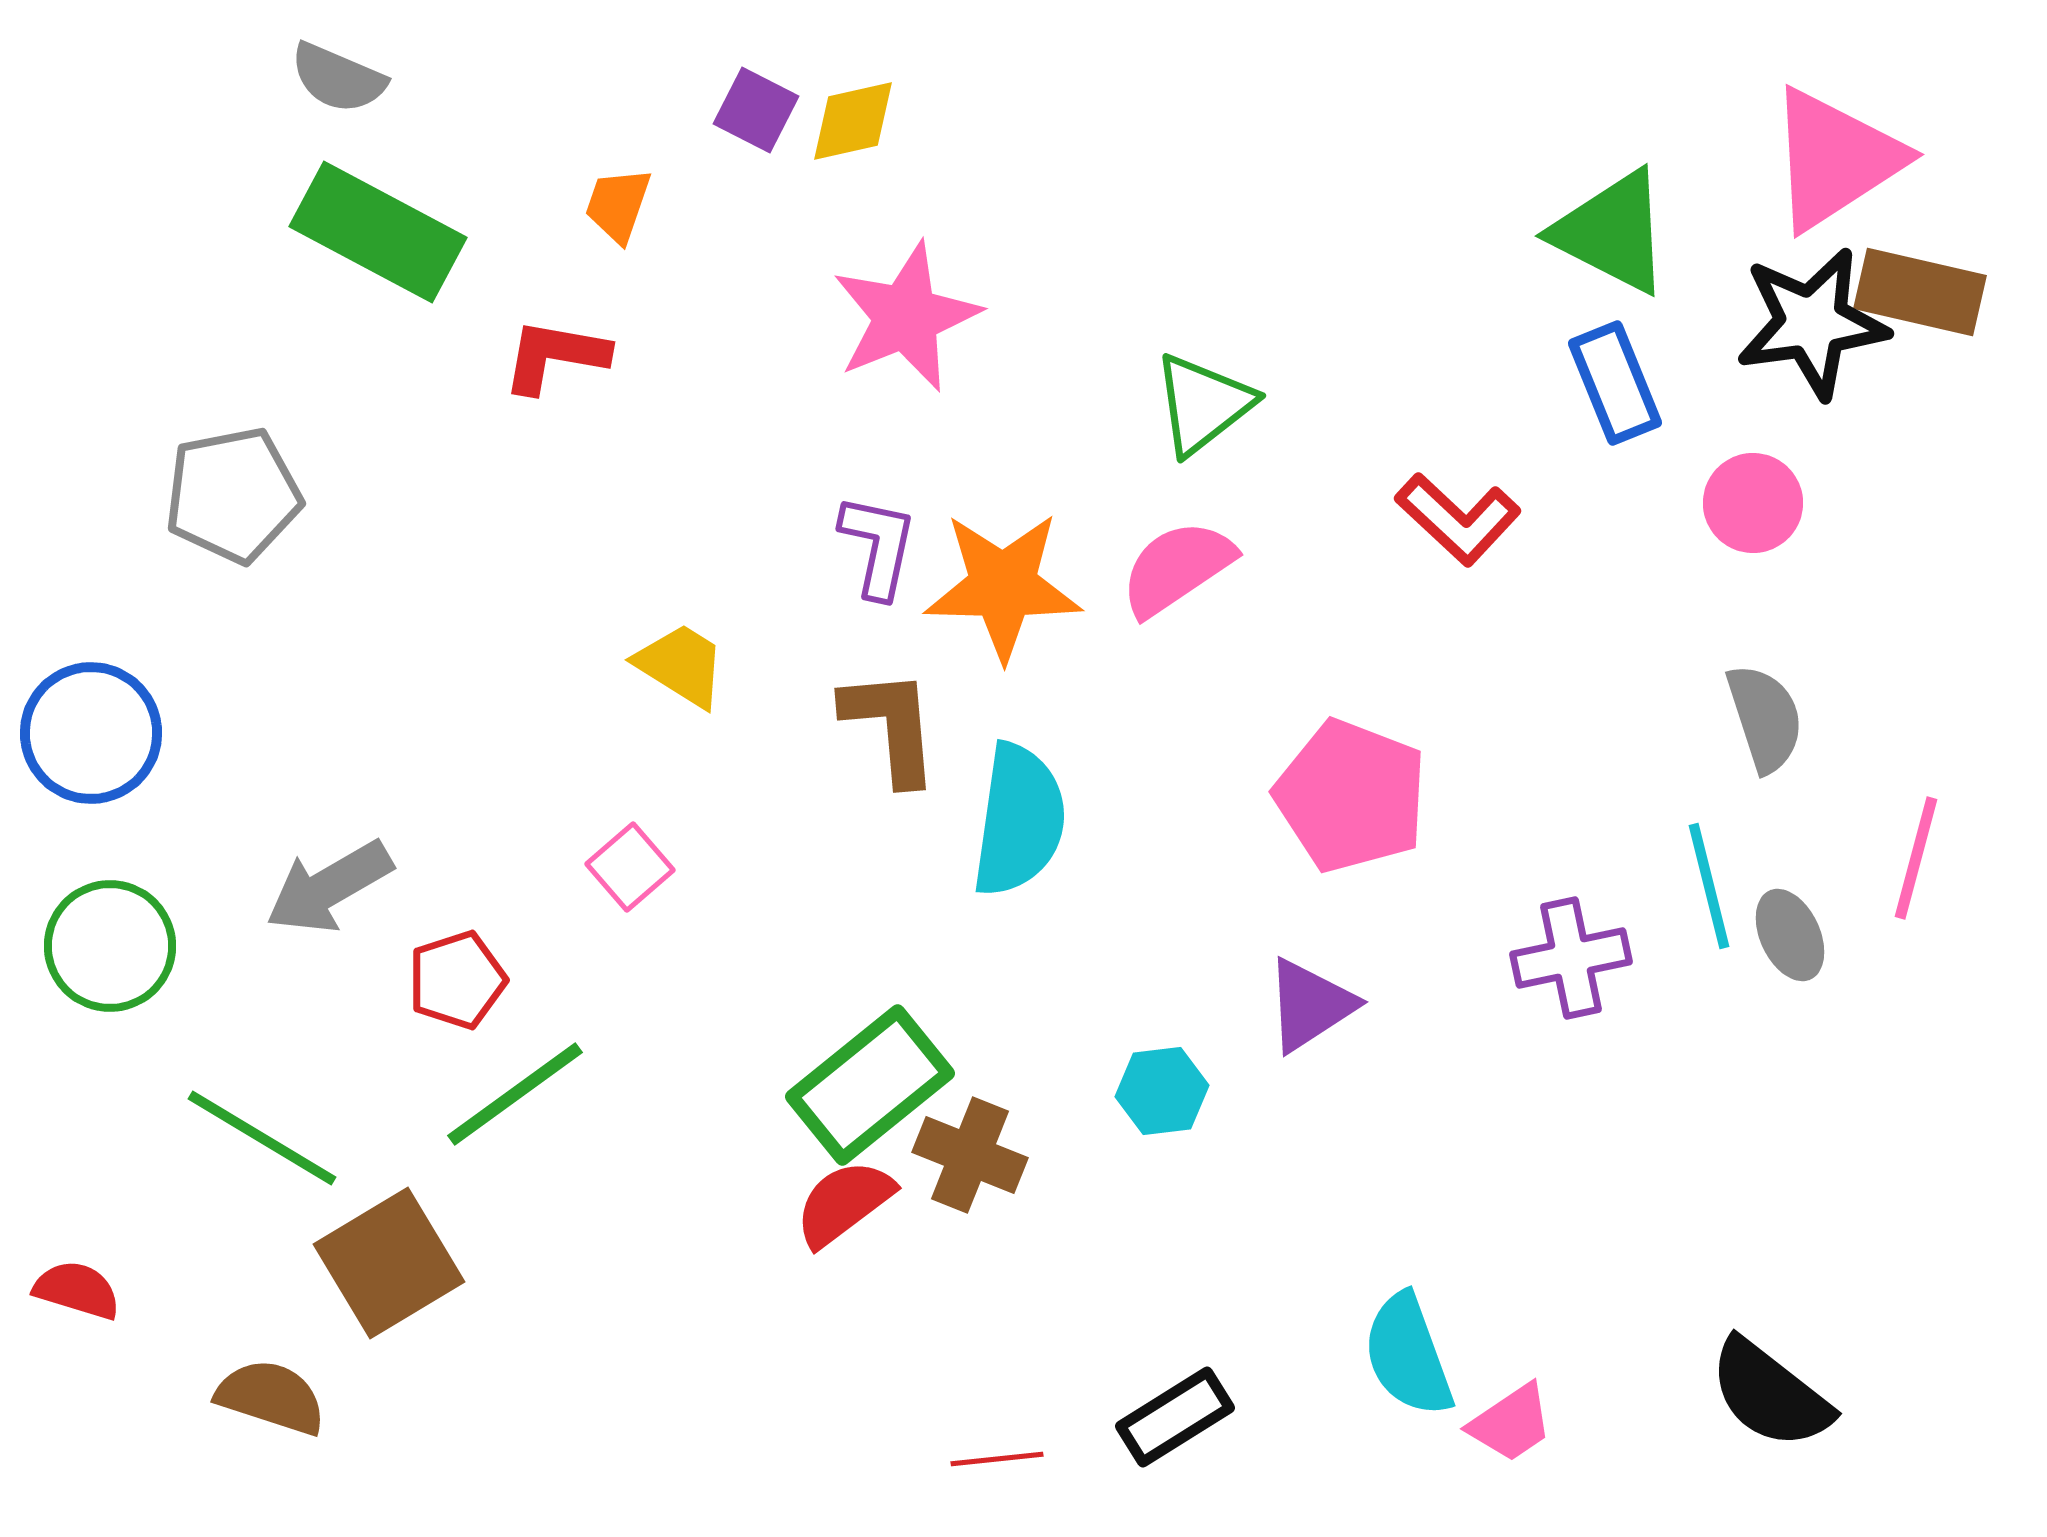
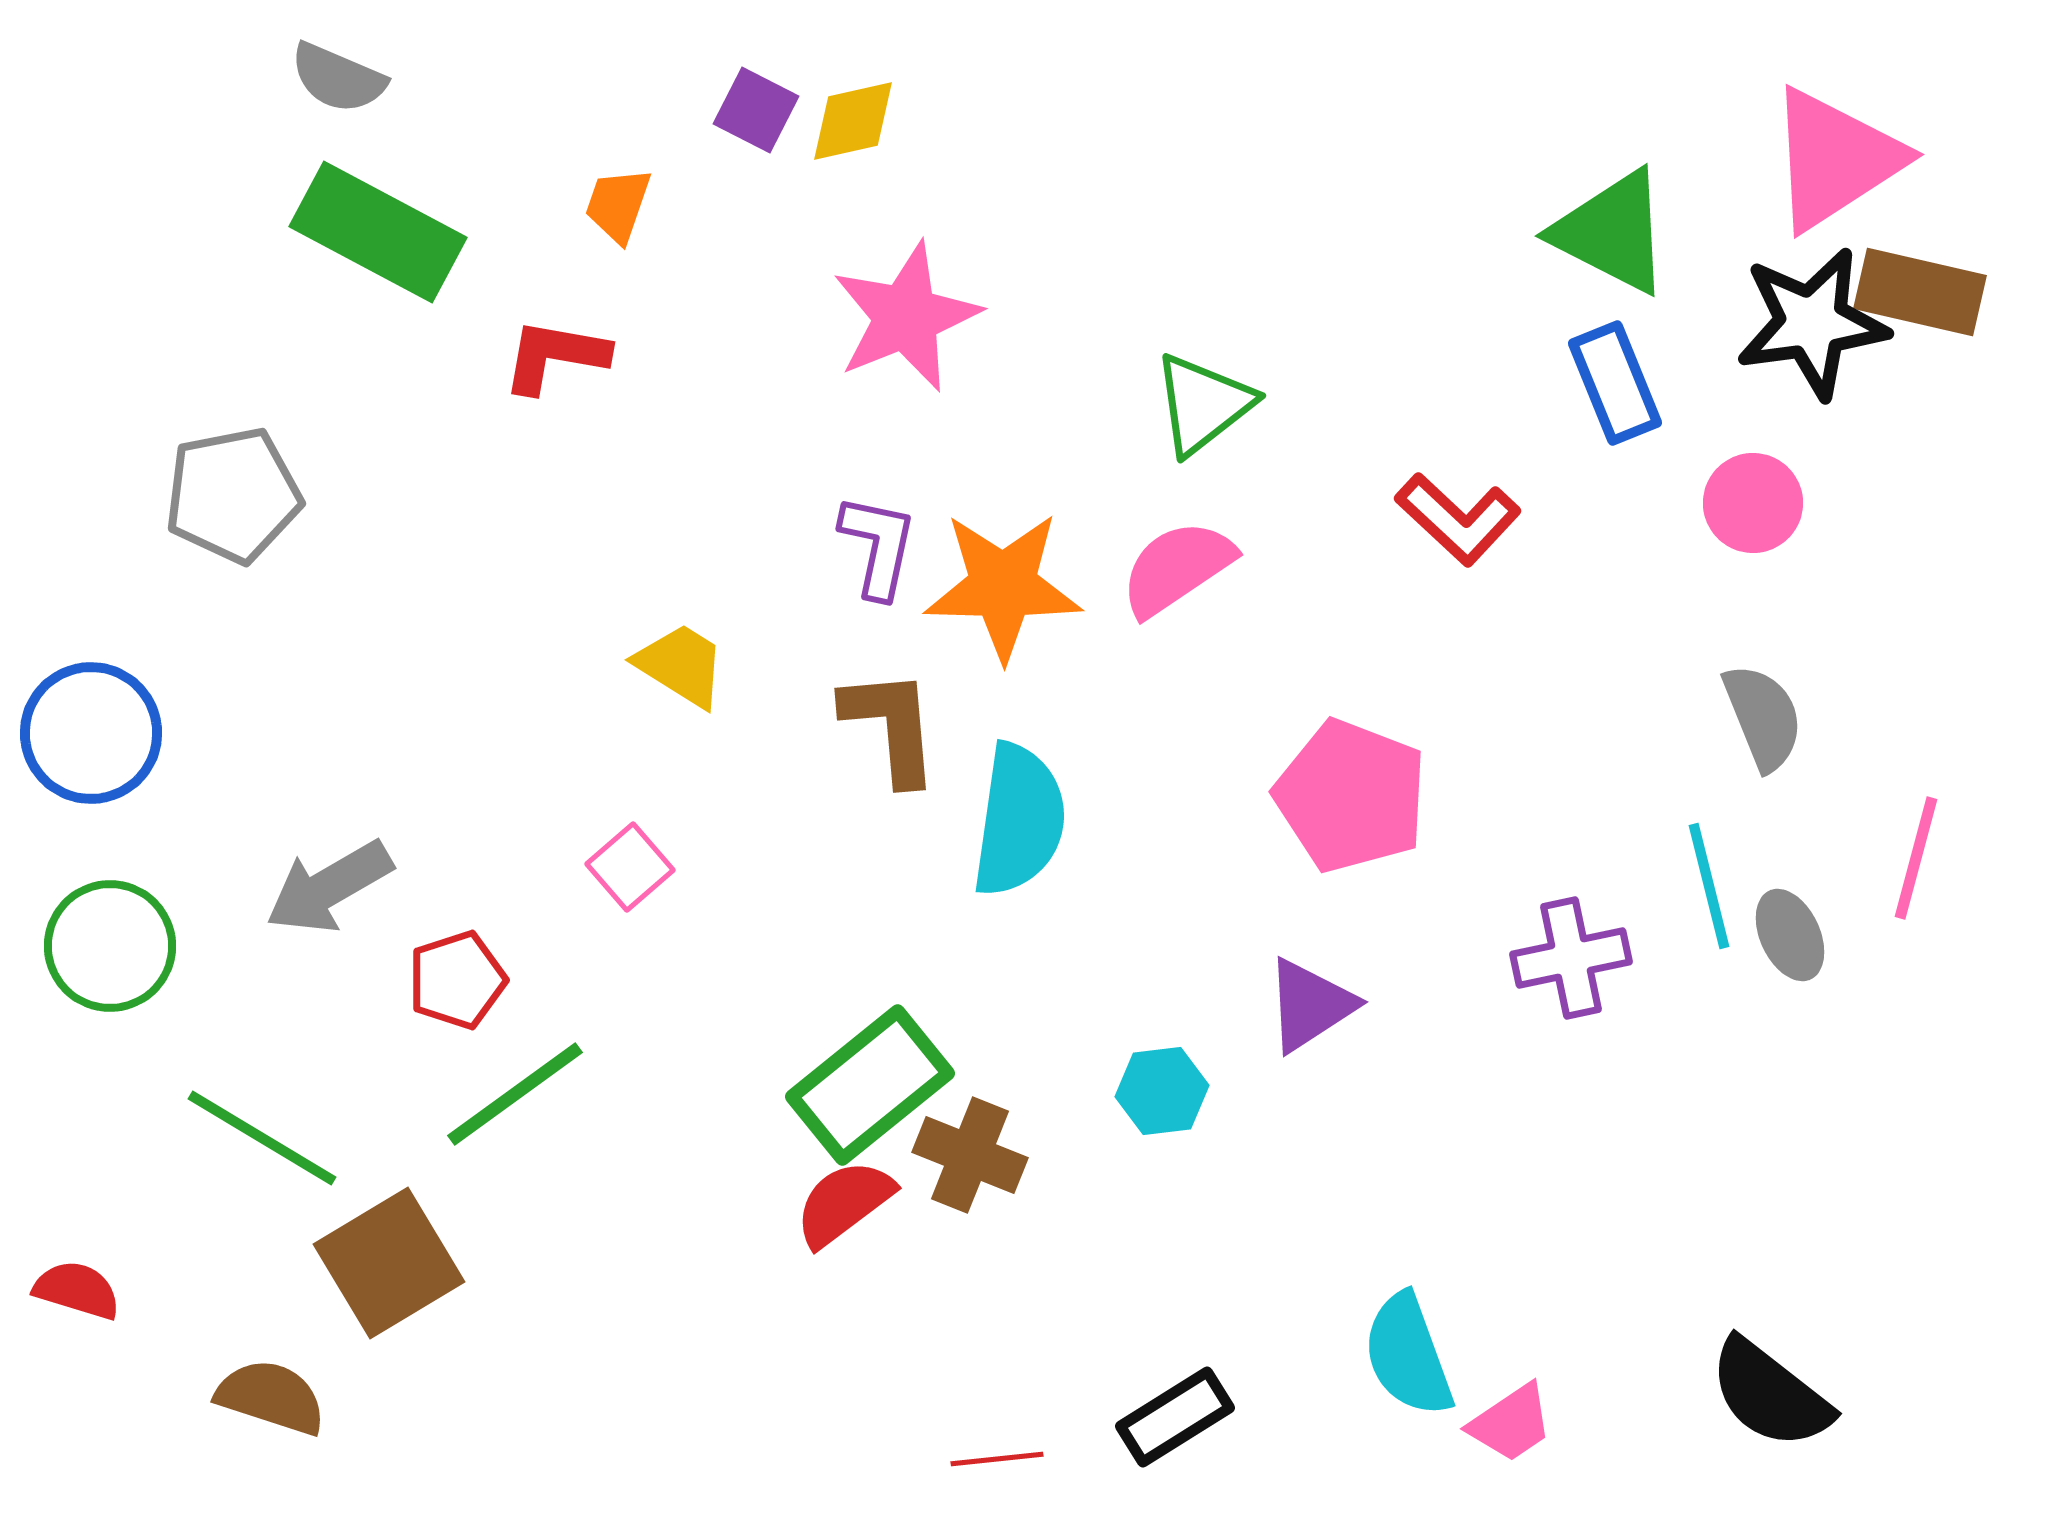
gray semicircle at (1765, 718): moved 2 px left, 1 px up; rotated 4 degrees counterclockwise
